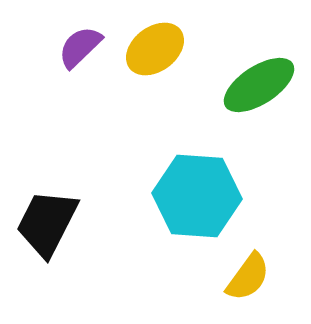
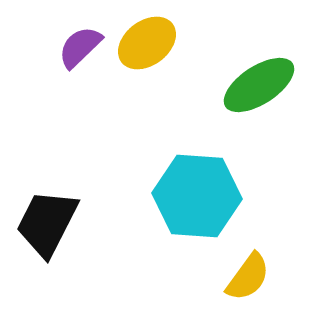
yellow ellipse: moved 8 px left, 6 px up
